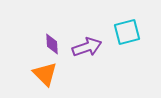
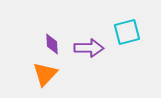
purple arrow: moved 2 px right, 1 px down; rotated 20 degrees clockwise
orange triangle: rotated 28 degrees clockwise
